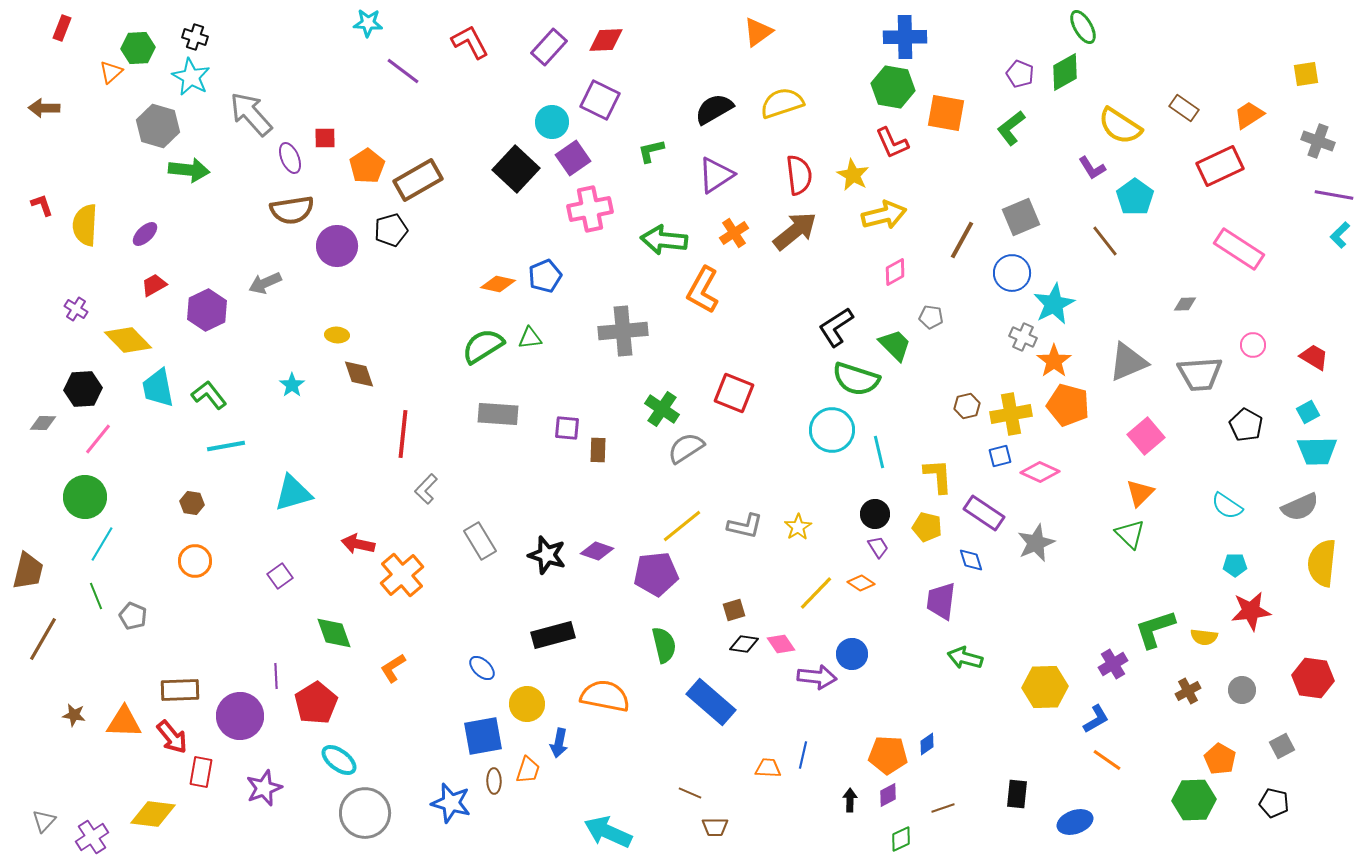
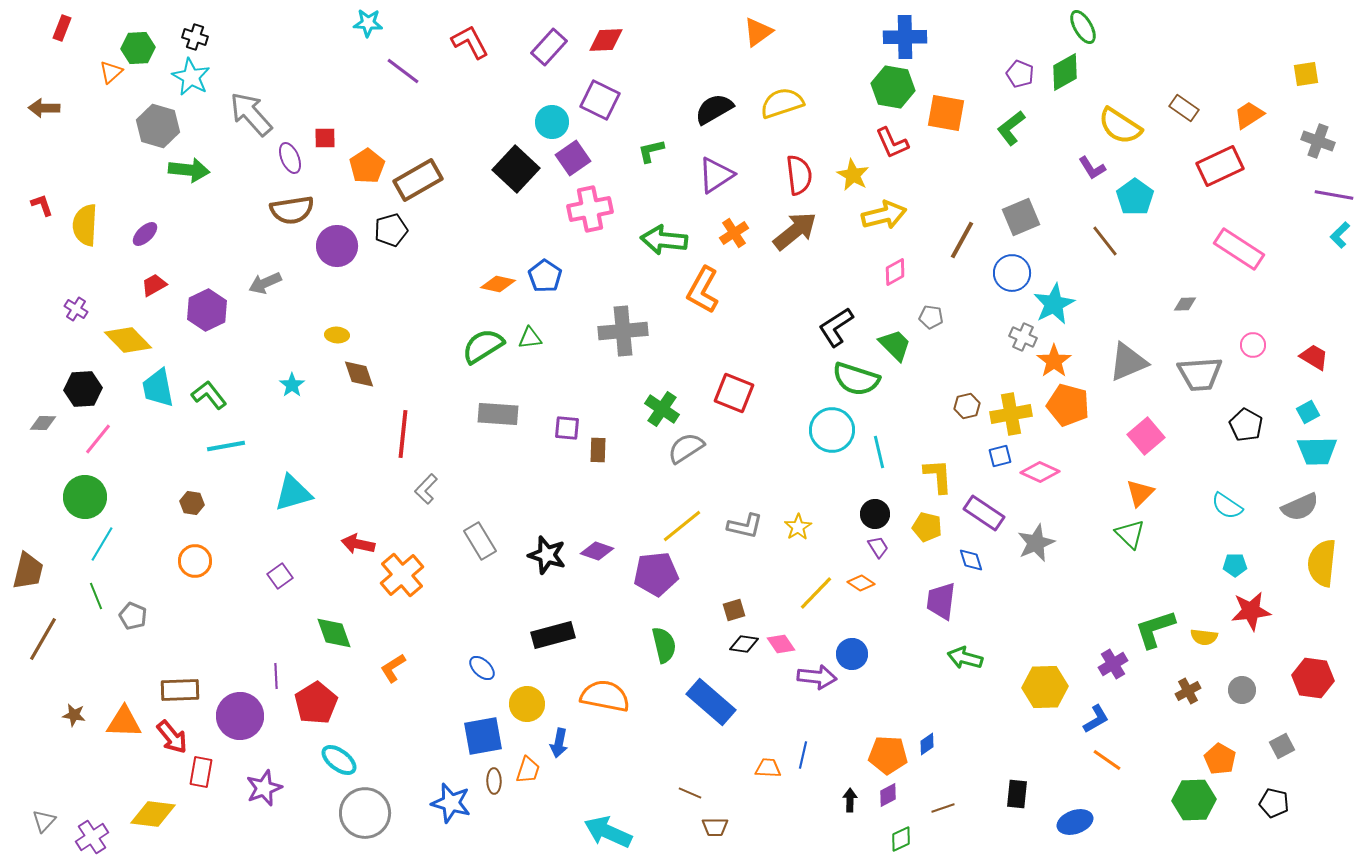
blue pentagon at (545, 276): rotated 16 degrees counterclockwise
